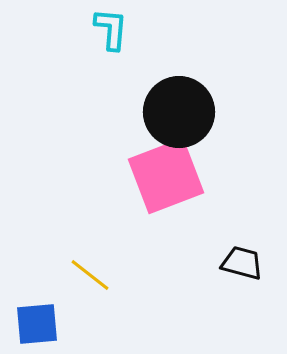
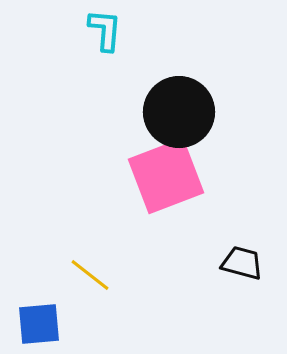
cyan L-shape: moved 6 px left, 1 px down
blue square: moved 2 px right
